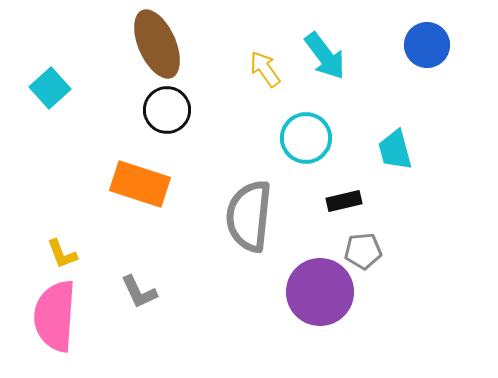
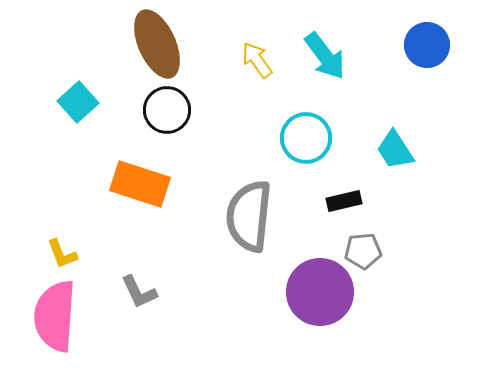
yellow arrow: moved 8 px left, 9 px up
cyan square: moved 28 px right, 14 px down
cyan trapezoid: rotated 18 degrees counterclockwise
